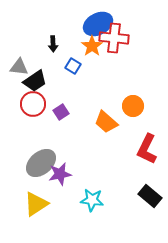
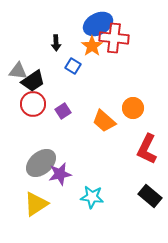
black arrow: moved 3 px right, 1 px up
gray triangle: moved 1 px left, 4 px down
black trapezoid: moved 2 px left
orange circle: moved 2 px down
purple square: moved 2 px right, 1 px up
orange trapezoid: moved 2 px left, 1 px up
cyan star: moved 3 px up
